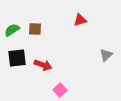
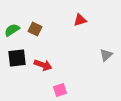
brown square: rotated 24 degrees clockwise
pink square: rotated 24 degrees clockwise
